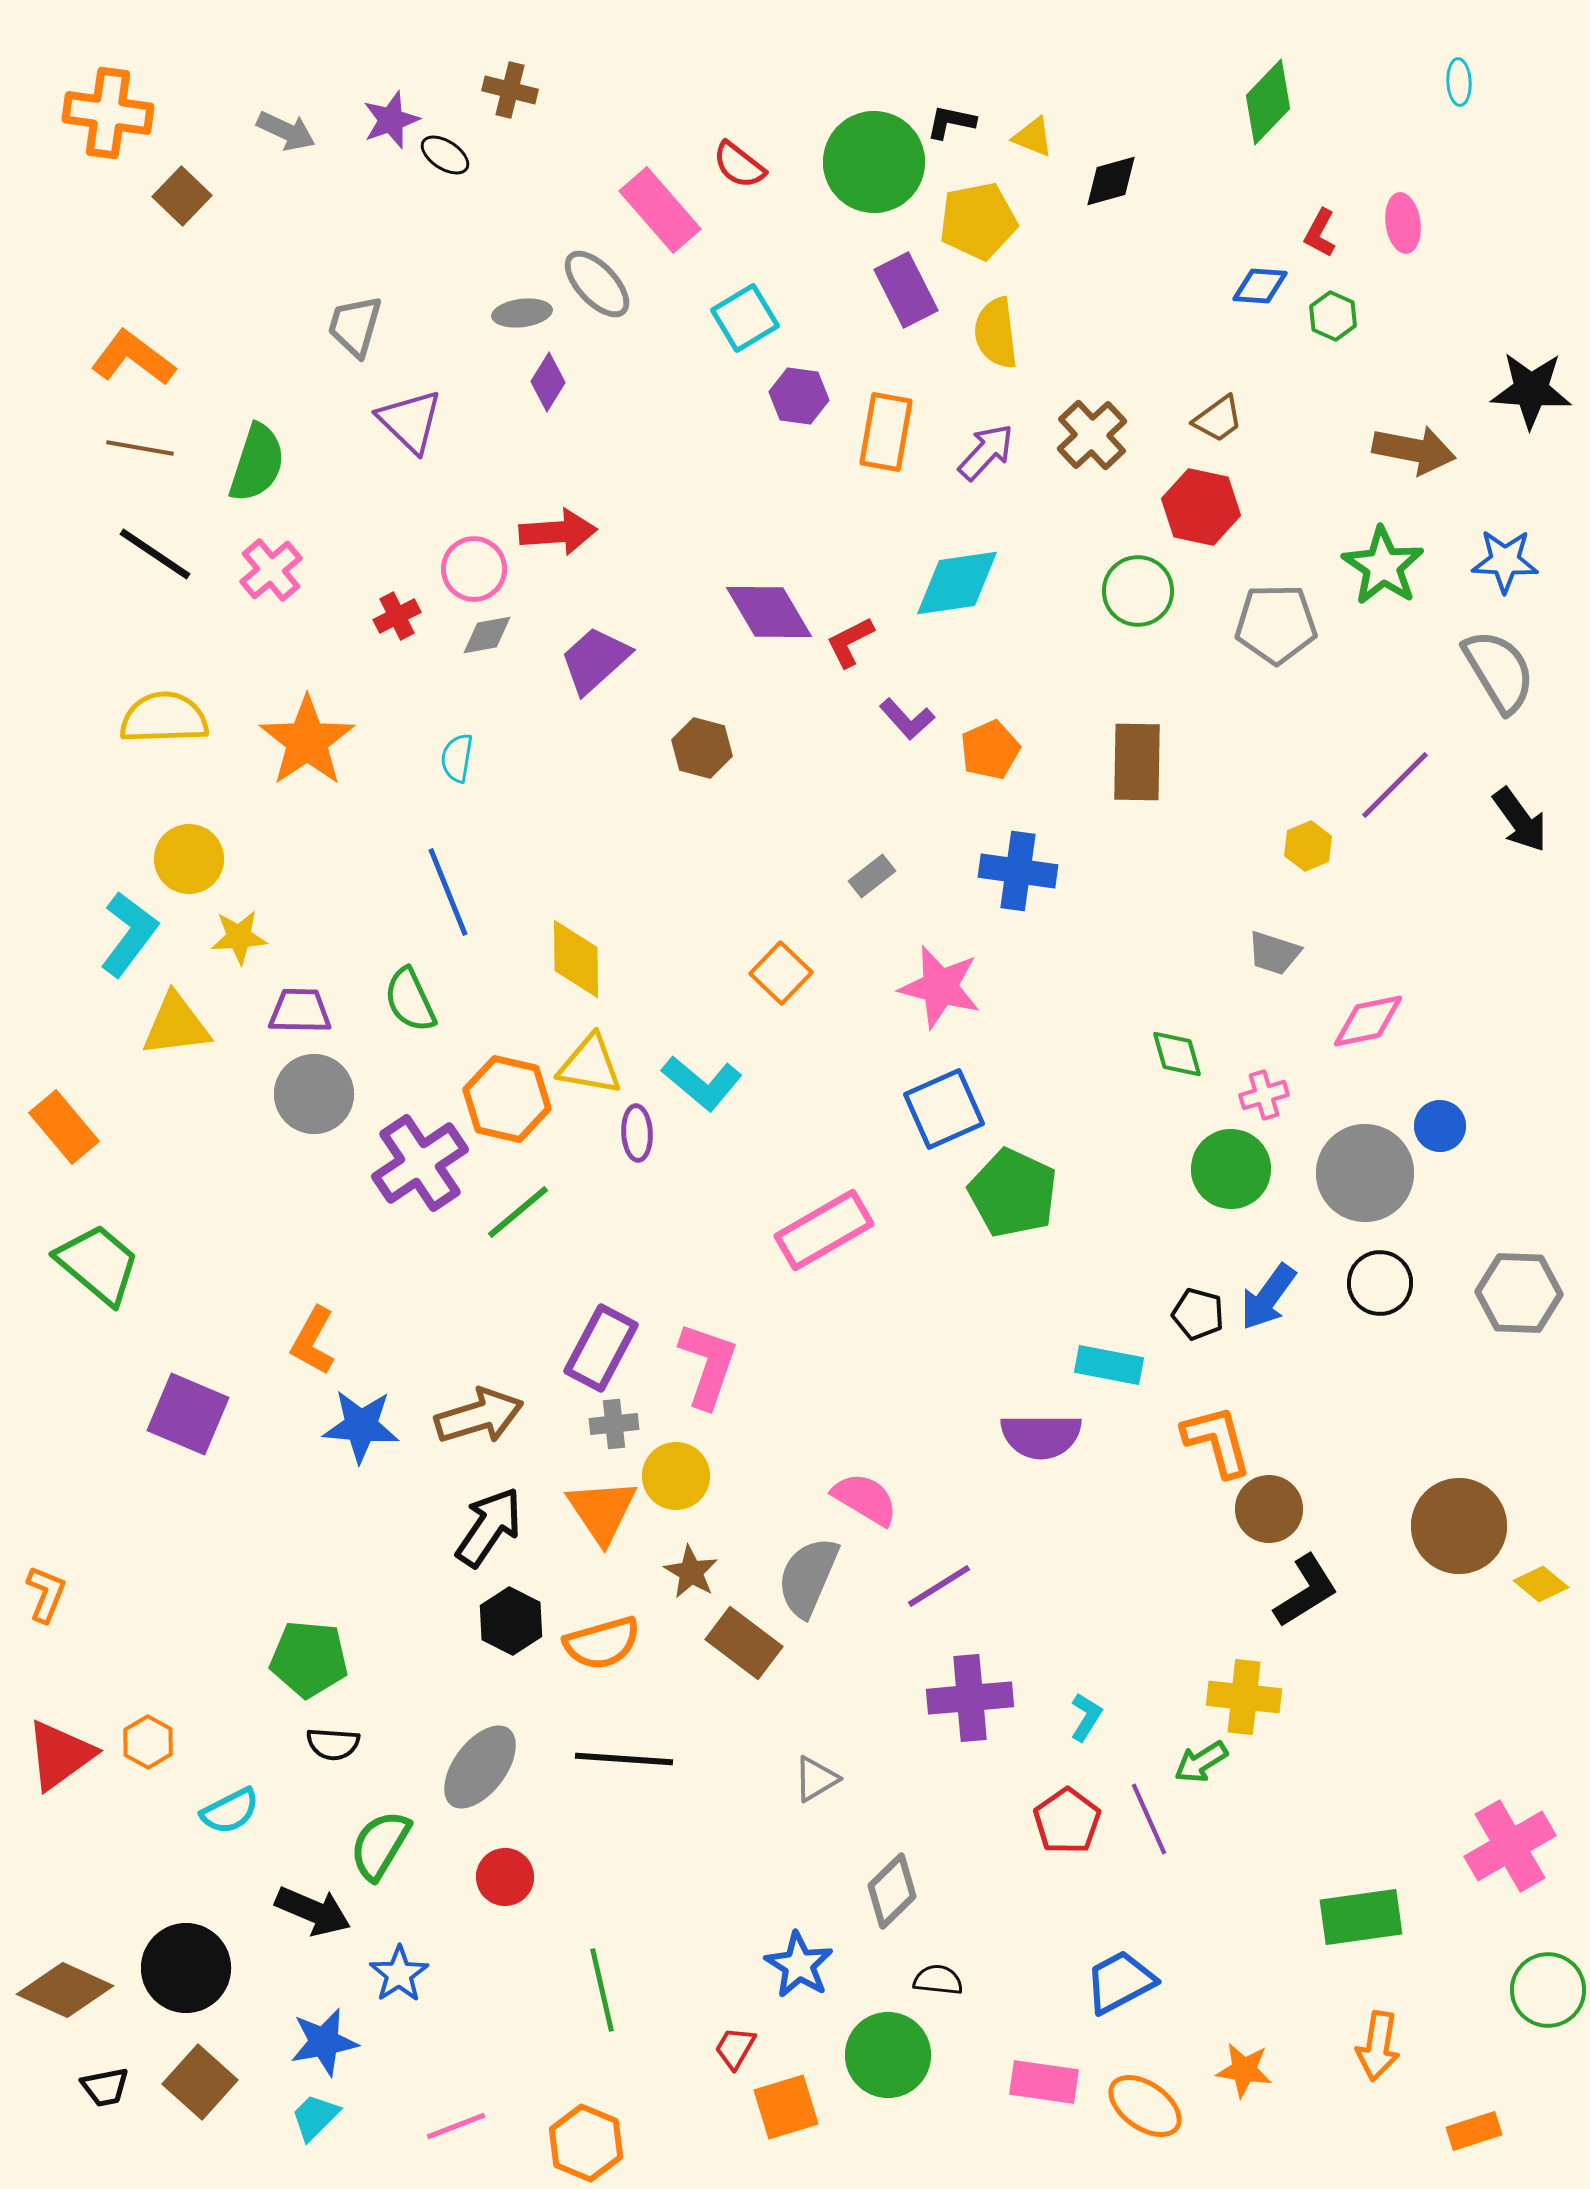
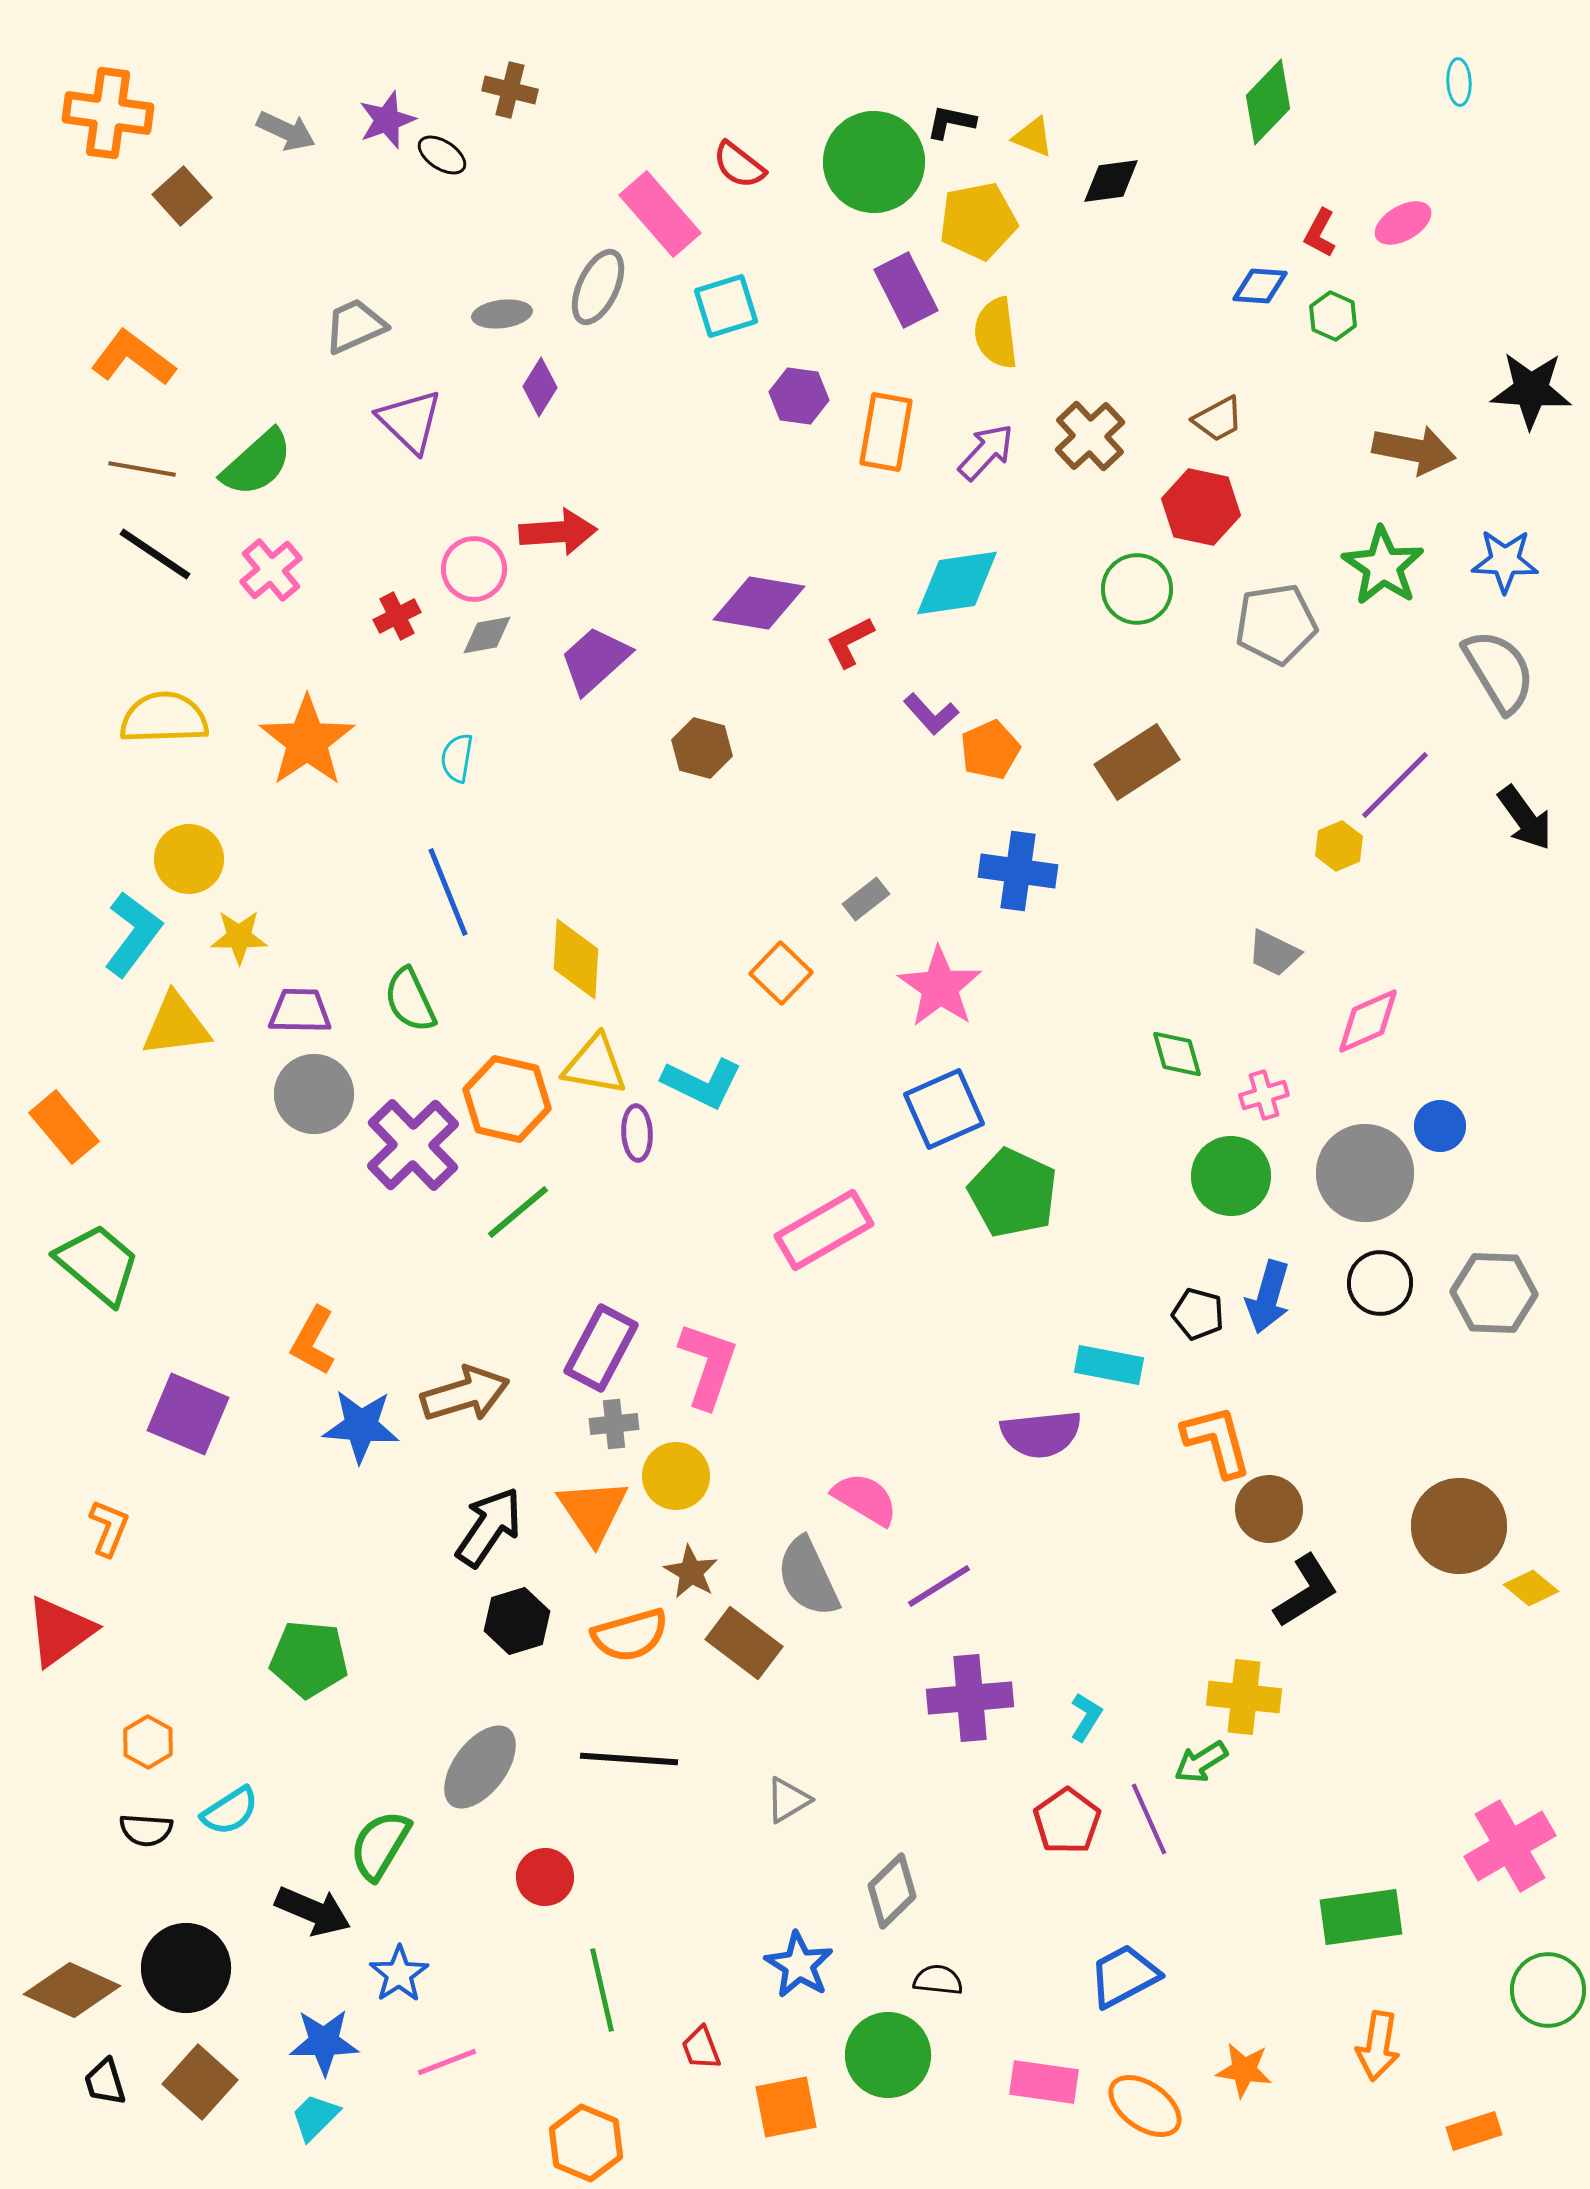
purple star at (391, 120): moved 4 px left
black ellipse at (445, 155): moved 3 px left
black diamond at (1111, 181): rotated 8 degrees clockwise
brown square at (182, 196): rotated 4 degrees clockwise
pink rectangle at (660, 210): moved 4 px down
pink ellipse at (1403, 223): rotated 68 degrees clockwise
gray ellipse at (597, 284): moved 1 px right, 3 px down; rotated 68 degrees clockwise
gray ellipse at (522, 313): moved 20 px left, 1 px down
cyan square at (745, 318): moved 19 px left, 12 px up; rotated 14 degrees clockwise
gray trapezoid at (355, 326): rotated 50 degrees clockwise
purple diamond at (548, 382): moved 8 px left, 5 px down
brown trapezoid at (1218, 419): rotated 8 degrees clockwise
brown cross at (1092, 435): moved 2 px left, 1 px down
brown line at (140, 448): moved 2 px right, 21 px down
green semicircle at (257, 463): rotated 30 degrees clockwise
green circle at (1138, 591): moved 1 px left, 2 px up
purple diamond at (769, 612): moved 10 px left, 9 px up; rotated 50 degrees counterclockwise
gray pentagon at (1276, 624): rotated 8 degrees counterclockwise
purple L-shape at (907, 719): moved 24 px right, 5 px up
brown rectangle at (1137, 762): rotated 56 degrees clockwise
black arrow at (1520, 820): moved 5 px right, 2 px up
yellow hexagon at (1308, 846): moved 31 px right
gray rectangle at (872, 876): moved 6 px left, 23 px down
cyan L-shape at (129, 934): moved 4 px right
yellow star at (239, 937): rotated 4 degrees clockwise
gray trapezoid at (1274, 953): rotated 8 degrees clockwise
yellow diamond at (576, 959): rotated 4 degrees clockwise
pink star at (940, 987): rotated 20 degrees clockwise
pink diamond at (1368, 1021): rotated 12 degrees counterclockwise
yellow triangle at (590, 1065): moved 5 px right
cyan L-shape at (702, 1083): rotated 14 degrees counterclockwise
purple cross at (420, 1163): moved 7 px left, 18 px up; rotated 10 degrees counterclockwise
green circle at (1231, 1169): moved 7 px down
gray hexagon at (1519, 1293): moved 25 px left
blue arrow at (1268, 1297): rotated 20 degrees counterclockwise
brown arrow at (479, 1416): moved 14 px left, 22 px up
purple semicircle at (1041, 1436): moved 2 px up; rotated 6 degrees counterclockwise
orange triangle at (602, 1511): moved 9 px left
gray semicircle at (808, 1577): rotated 48 degrees counterclockwise
yellow diamond at (1541, 1584): moved 10 px left, 4 px down
orange L-shape at (46, 1594): moved 63 px right, 66 px up
black hexagon at (511, 1621): moved 6 px right; rotated 16 degrees clockwise
orange semicircle at (602, 1643): moved 28 px right, 8 px up
black semicircle at (333, 1744): moved 187 px left, 86 px down
red triangle at (60, 1755): moved 124 px up
black line at (624, 1759): moved 5 px right
gray triangle at (816, 1779): moved 28 px left, 21 px down
cyan semicircle at (230, 1811): rotated 6 degrees counterclockwise
red circle at (505, 1877): moved 40 px right
blue trapezoid at (1120, 1982): moved 4 px right, 6 px up
brown diamond at (65, 1990): moved 7 px right
blue star at (324, 2042): rotated 10 degrees clockwise
red trapezoid at (735, 2048): moved 34 px left; rotated 51 degrees counterclockwise
black trapezoid at (105, 2087): moved 5 px up; rotated 84 degrees clockwise
orange square at (786, 2107): rotated 6 degrees clockwise
pink line at (456, 2126): moved 9 px left, 64 px up
